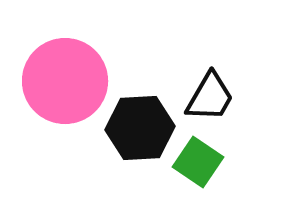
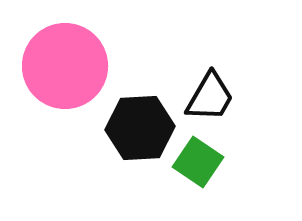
pink circle: moved 15 px up
